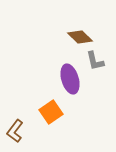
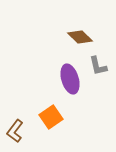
gray L-shape: moved 3 px right, 5 px down
orange square: moved 5 px down
